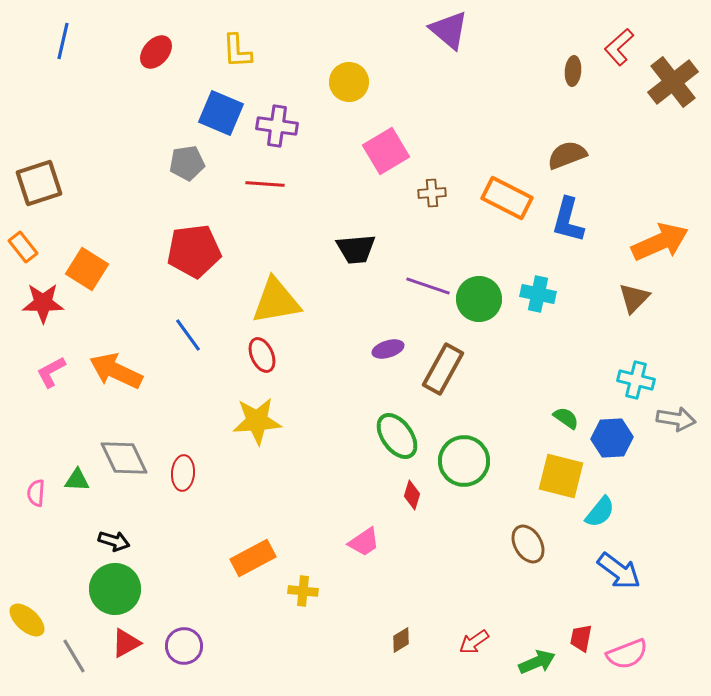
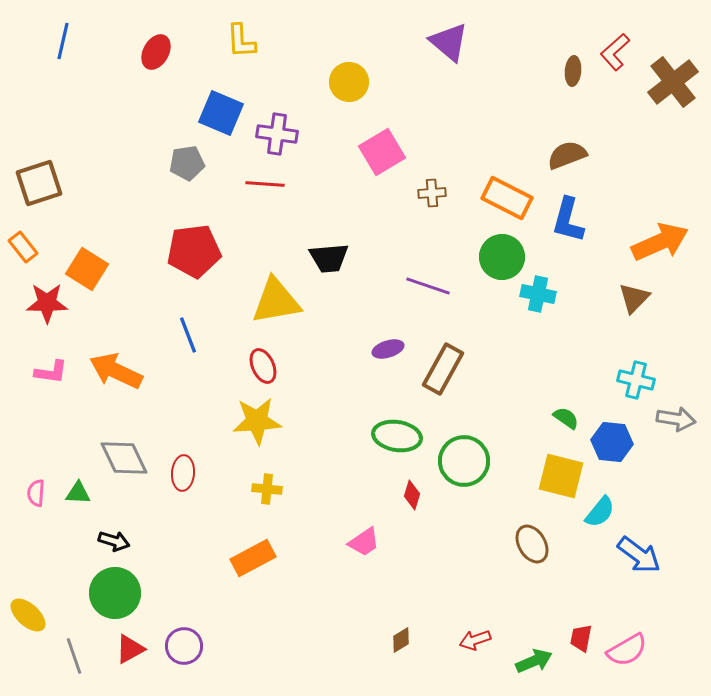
purple triangle at (449, 30): moved 12 px down
red L-shape at (619, 47): moved 4 px left, 5 px down
yellow L-shape at (237, 51): moved 4 px right, 10 px up
red ellipse at (156, 52): rotated 12 degrees counterclockwise
purple cross at (277, 126): moved 8 px down
pink square at (386, 151): moved 4 px left, 1 px down
black trapezoid at (356, 249): moved 27 px left, 9 px down
green circle at (479, 299): moved 23 px right, 42 px up
red star at (43, 303): moved 4 px right
blue line at (188, 335): rotated 15 degrees clockwise
red ellipse at (262, 355): moved 1 px right, 11 px down
pink L-shape at (51, 372): rotated 144 degrees counterclockwise
green ellipse at (397, 436): rotated 45 degrees counterclockwise
blue hexagon at (612, 438): moved 4 px down; rotated 9 degrees clockwise
green triangle at (77, 480): moved 1 px right, 13 px down
brown ellipse at (528, 544): moved 4 px right
blue arrow at (619, 571): moved 20 px right, 16 px up
green circle at (115, 589): moved 4 px down
yellow cross at (303, 591): moved 36 px left, 102 px up
yellow ellipse at (27, 620): moved 1 px right, 5 px up
red arrow at (474, 642): moved 1 px right, 2 px up; rotated 16 degrees clockwise
red triangle at (126, 643): moved 4 px right, 6 px down
pink semicircle at (627, 654): moved 4 px up; rotated 9 degrees counterclockwise
gray line at (74, 656): rotated 12 degrees clockwise
green arrow at (537, 662): moved 3 px left, 1 px up
